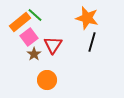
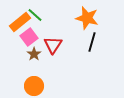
orange circle: moved 13 px left, 6 px down
